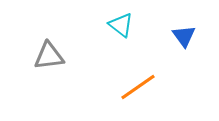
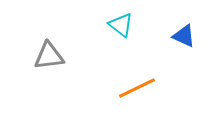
blue triangle: rotated 30 degrees counterclockwise
orange line: moved 1 px left, 1 px down; rotated 9 degrees clockwise
